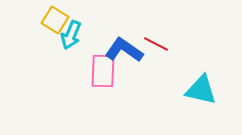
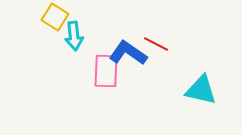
yellow square: moved 3 px up
cyan arrow: moved 3 px right, 1 px down; rotated 28 degrees counterclockwise
blue L-shape: moved 4 px right, 3 px down
pink rectangle: moved 3 px right
